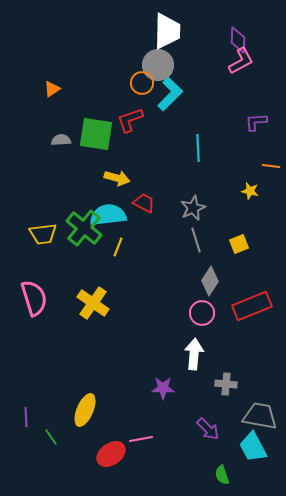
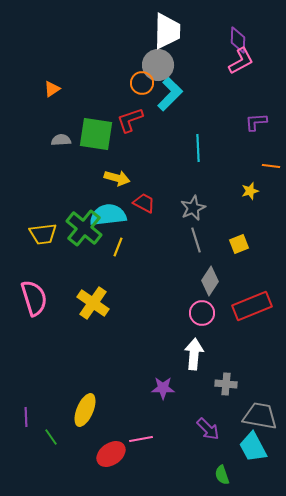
yellow star: rotated 30 degrees counterclockwise
